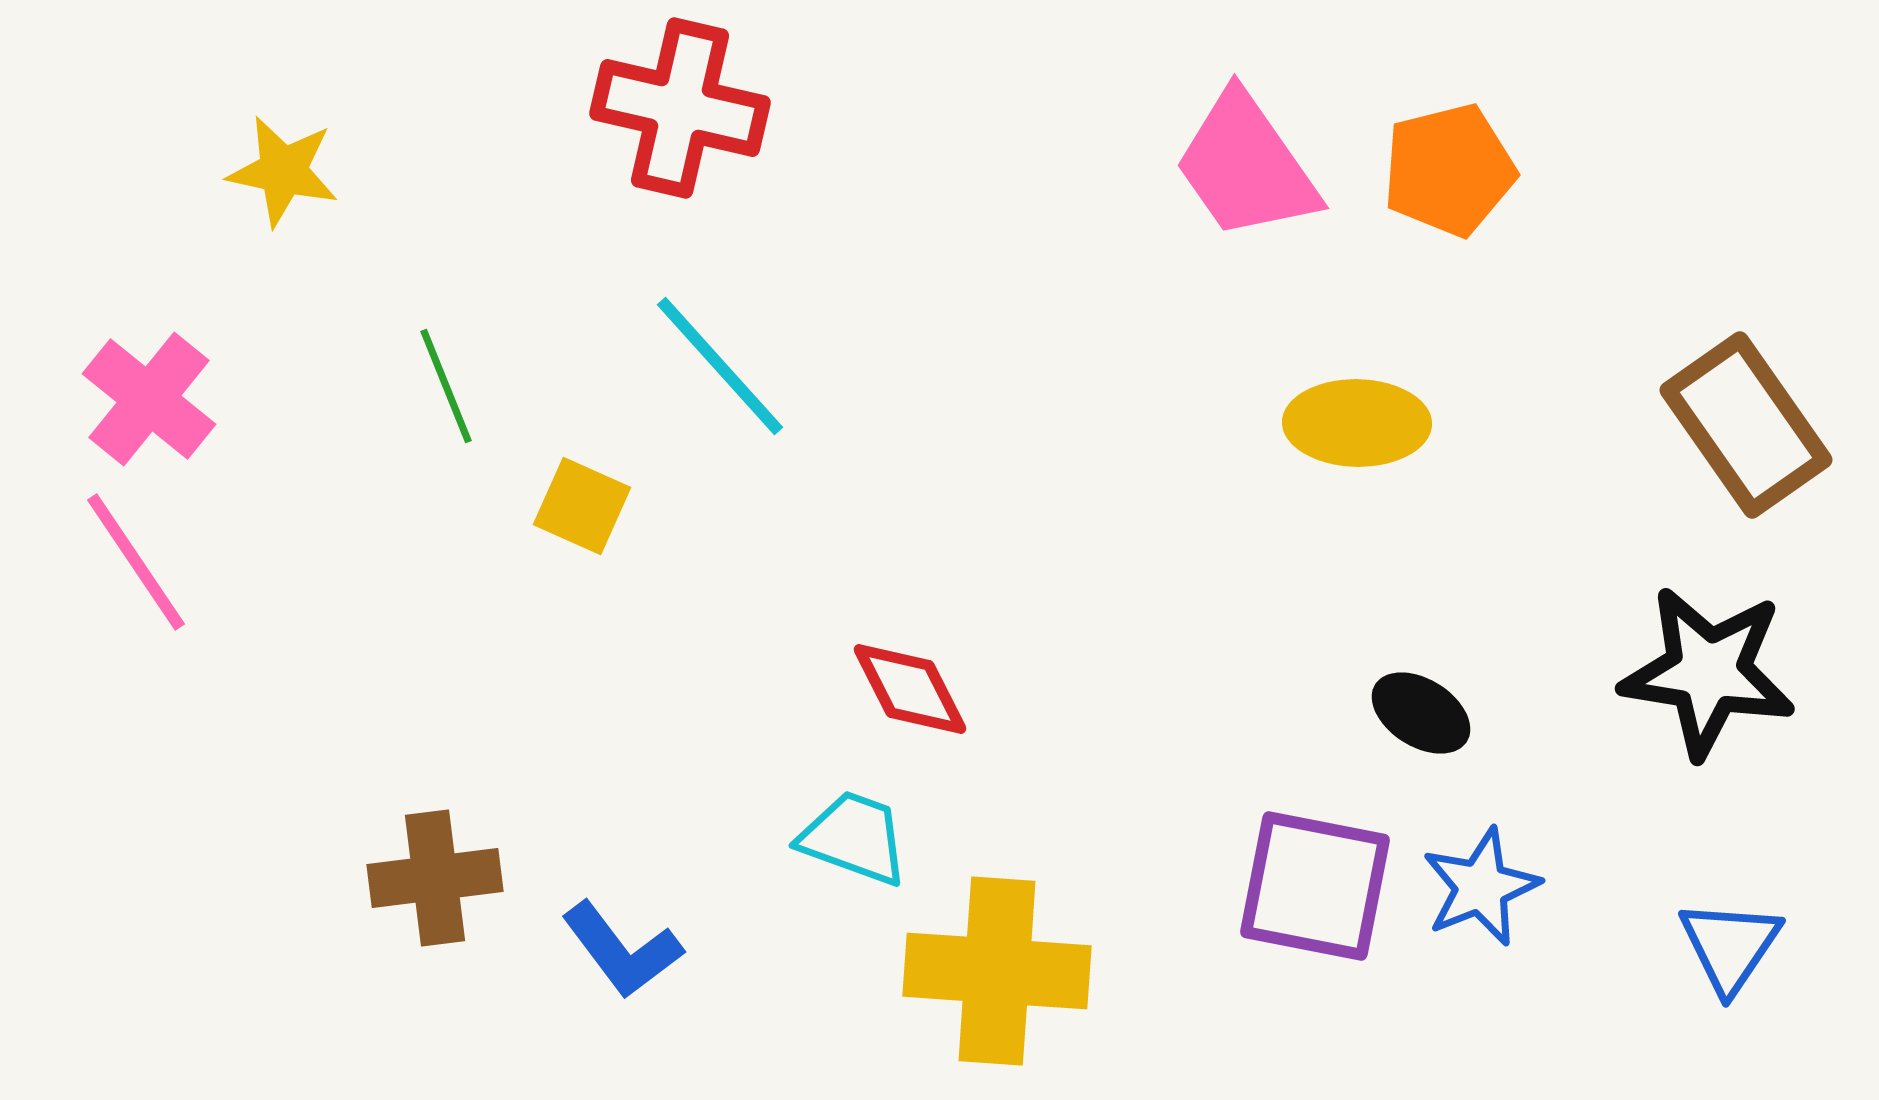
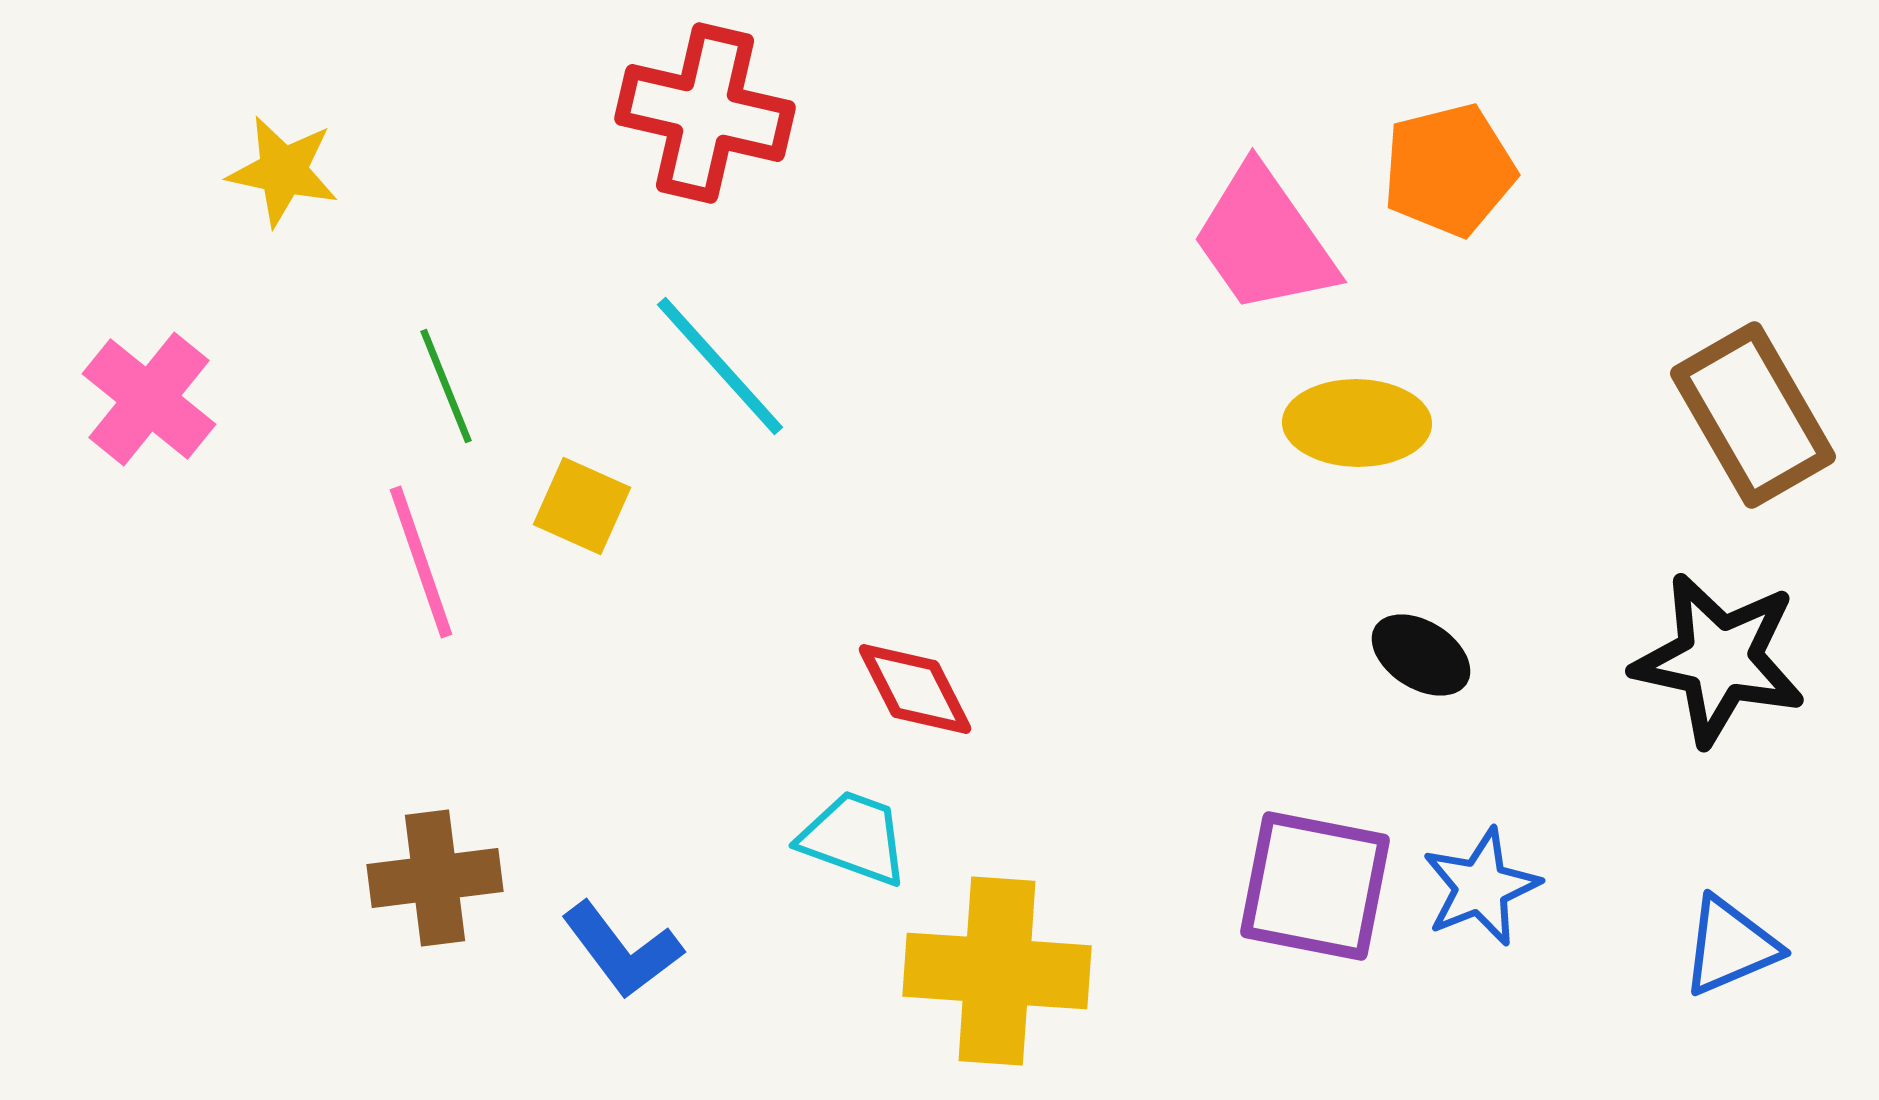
red cross: moved 25 px right, 5 px down
pink trapezoid: moved 18 px right, 74 px down
brown rectangle: moved 7 px right, 10 px up; rotated 5 degrees clockwise
pink line: moved 285 px right; rotated 15 degrees clockwise
black star: moved 11 px right, 13 px up; rotated 3 degrees clockwise
red diamond: moved 5 px right
black ellipse: moved 58 px up
blue triangle: rotated 33 degrees clockwise
